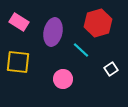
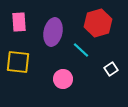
pink rectangle: rotated 54 degrees clockwise
